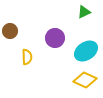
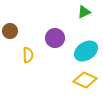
yellow semicircle: moved 1 px right, 2 px up
